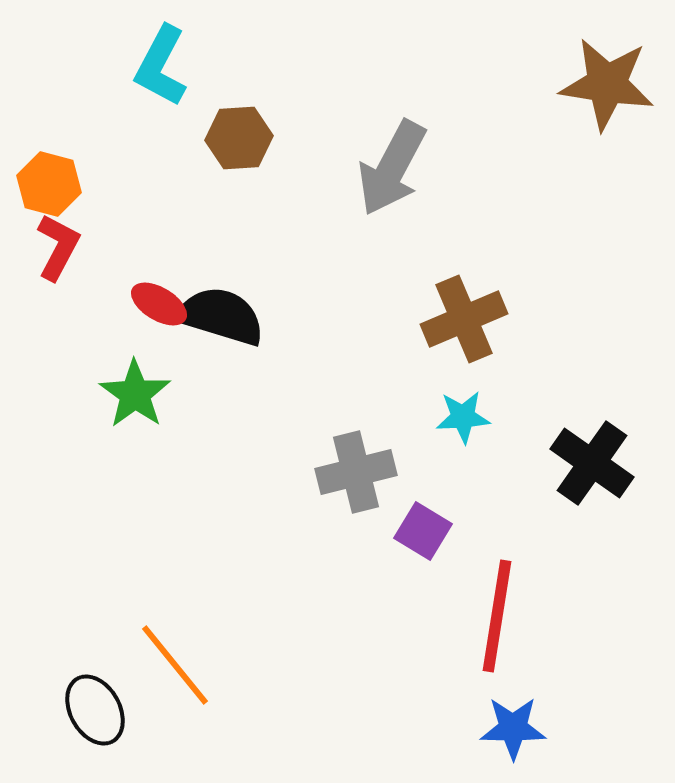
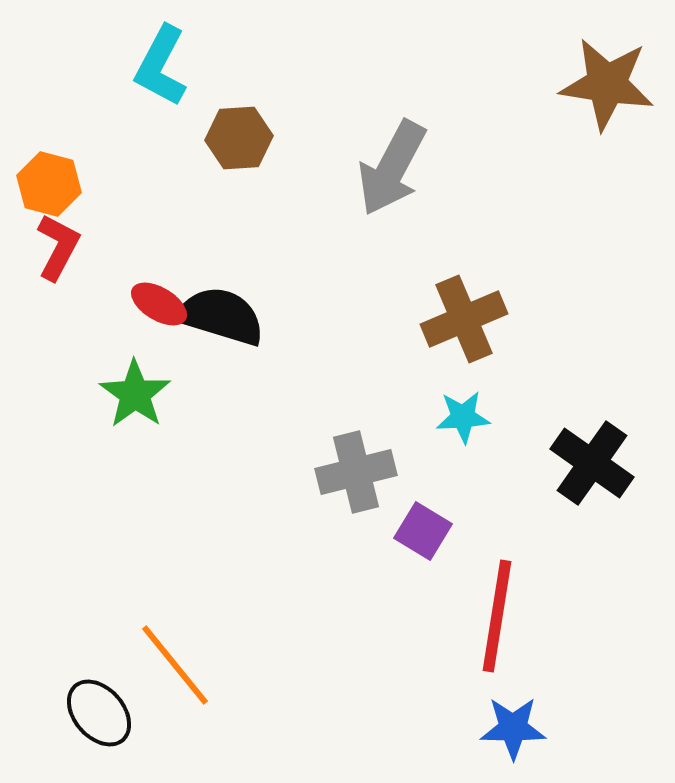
black ellipse: moved 4 px right, 3 px down; rotated 12 degrees counterclockwise
